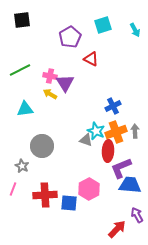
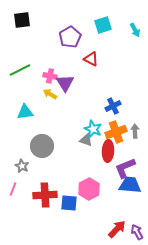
cyan triangle: moved 3 px down
cyan star: moved 3 px left, 2 px up
purple L-shape: moved 4 px right
purple arrow: moved 17 px down
